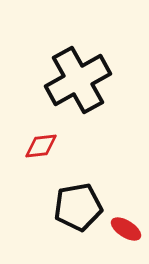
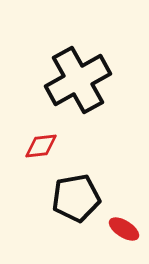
black pentagon: moved 2 px left, 9 px up
red ellipse: moved 2 px left
